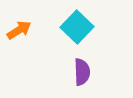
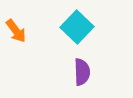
orange arrow: moved 3 px left, 1 px down; rotated 85 degrees clockwise
